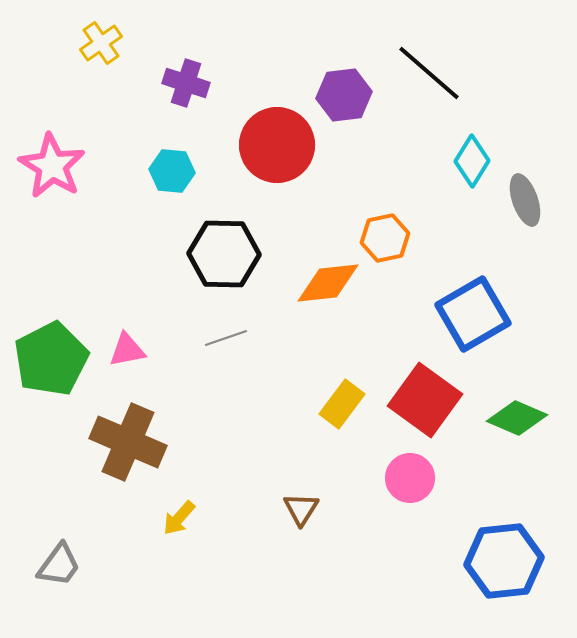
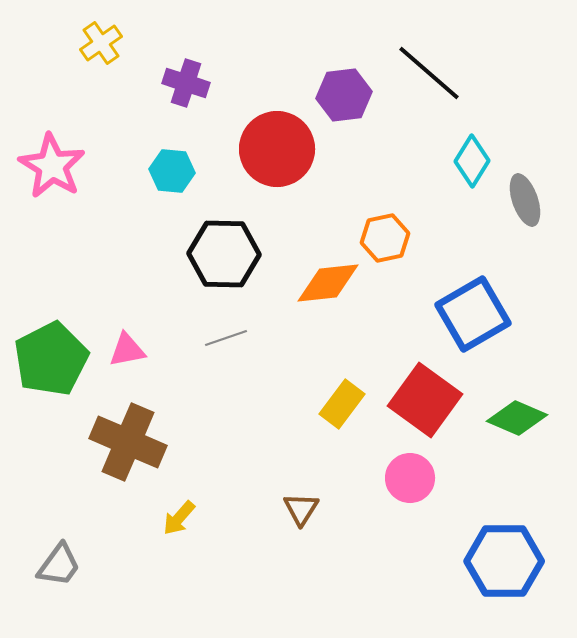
red circle: moved 4 px down
blue hexagon: rotated 6 degrees clockwise
